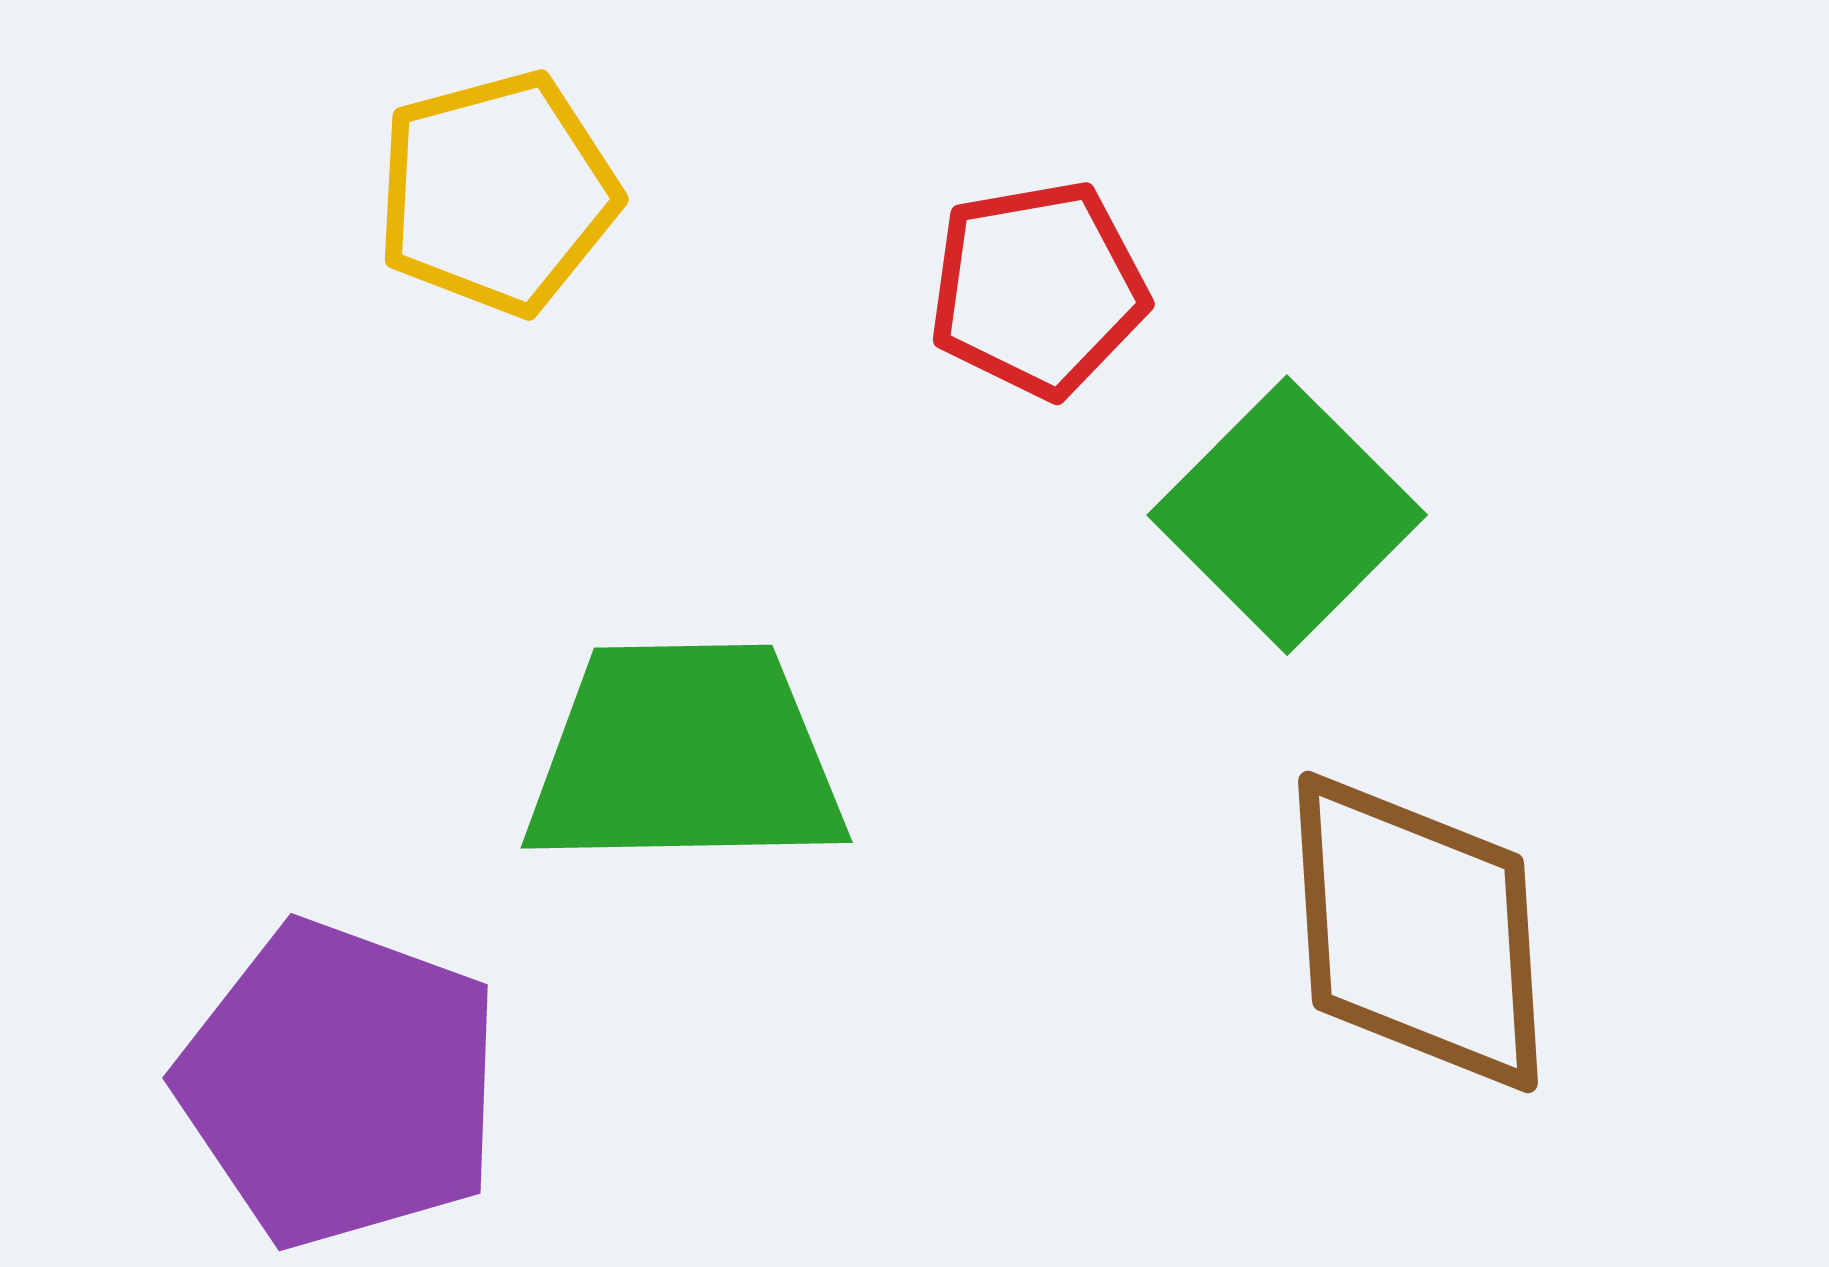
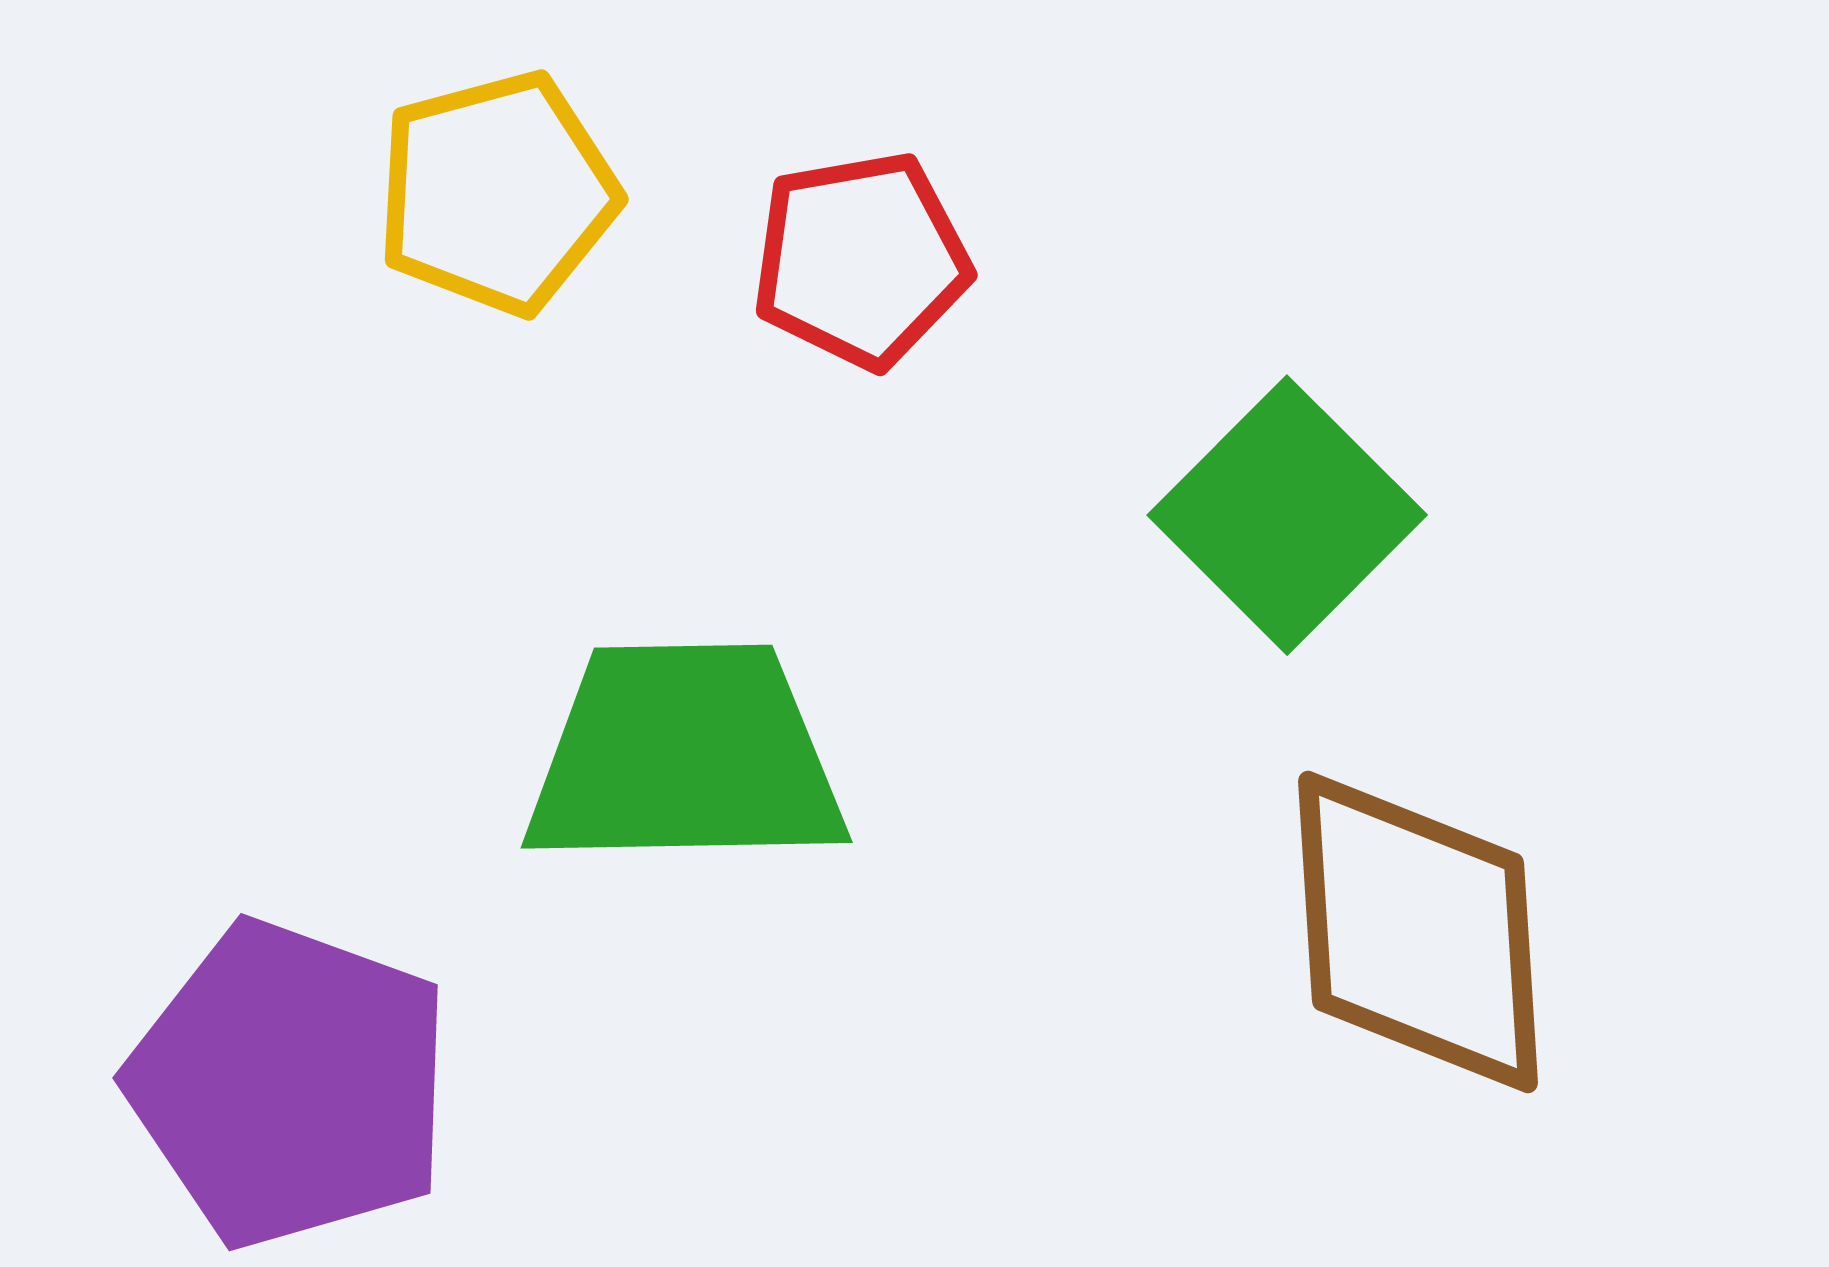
red pentagon: moved 177 px left, 29 px up
purple pentagon: moved 50 px left
